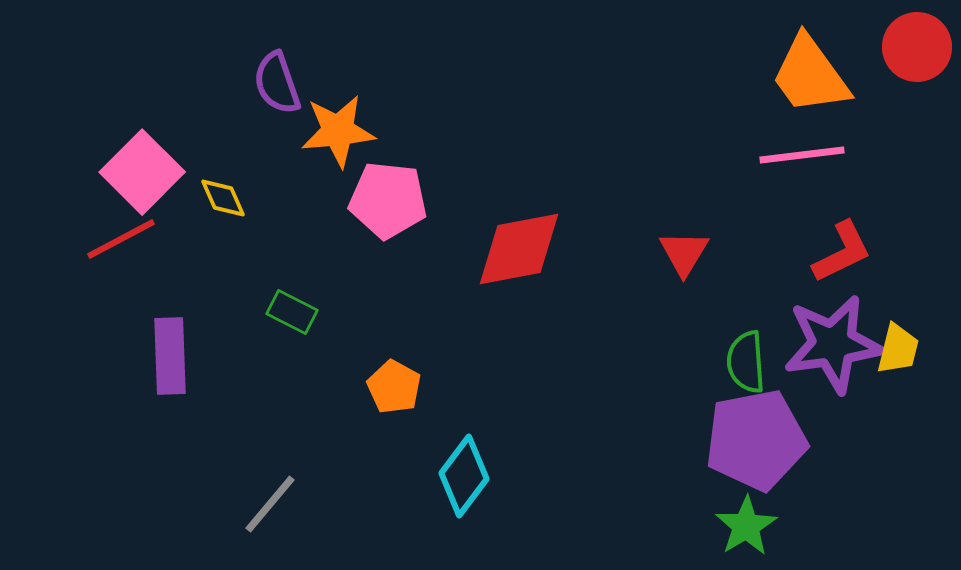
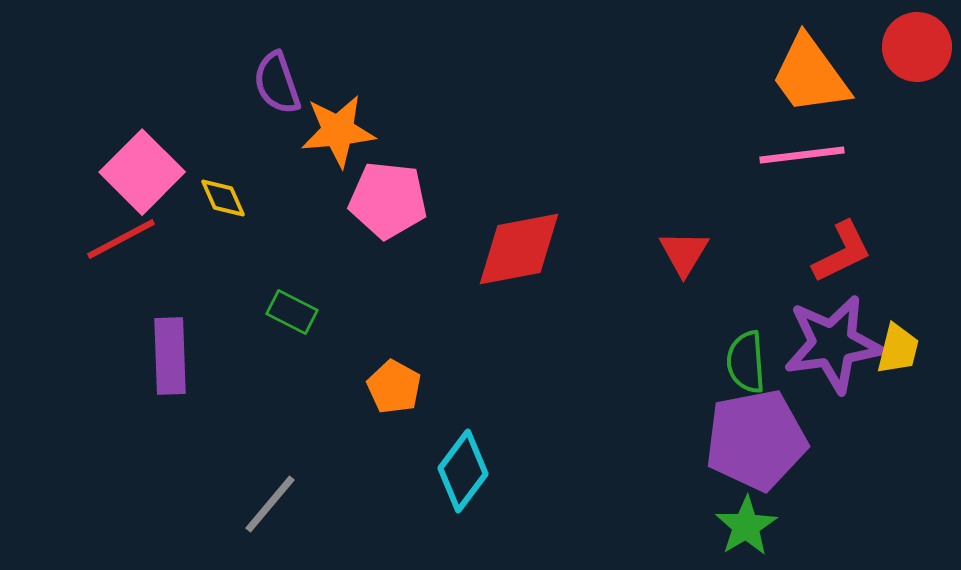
cyan diamond: moved 1 px left, 5 px up
